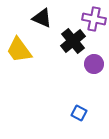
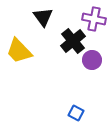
black triangle: moved 1 px right, 1 px up; rotated 30 degrees clockwise
yellow trapezoid: moved 1 px down; rotated 8 degrees counterclockwise
purple circle: moved 2 px left, 4 px up
blue square: moved 3 px left
